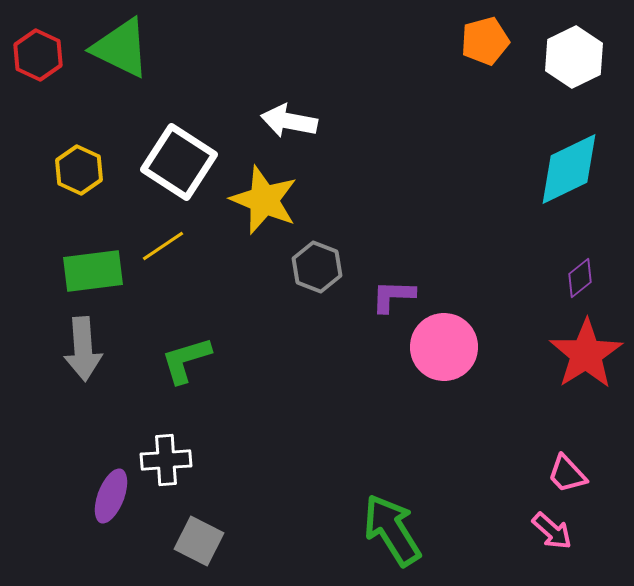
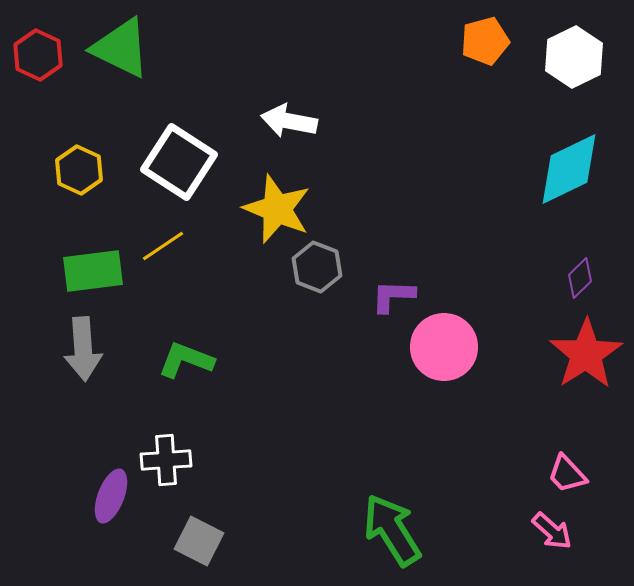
yellow star: moved 13 px right, 9 px down
purple diamond: rotated 6 degrees counterclockwise
green L-shape: rotated 38 degrees clockwise
